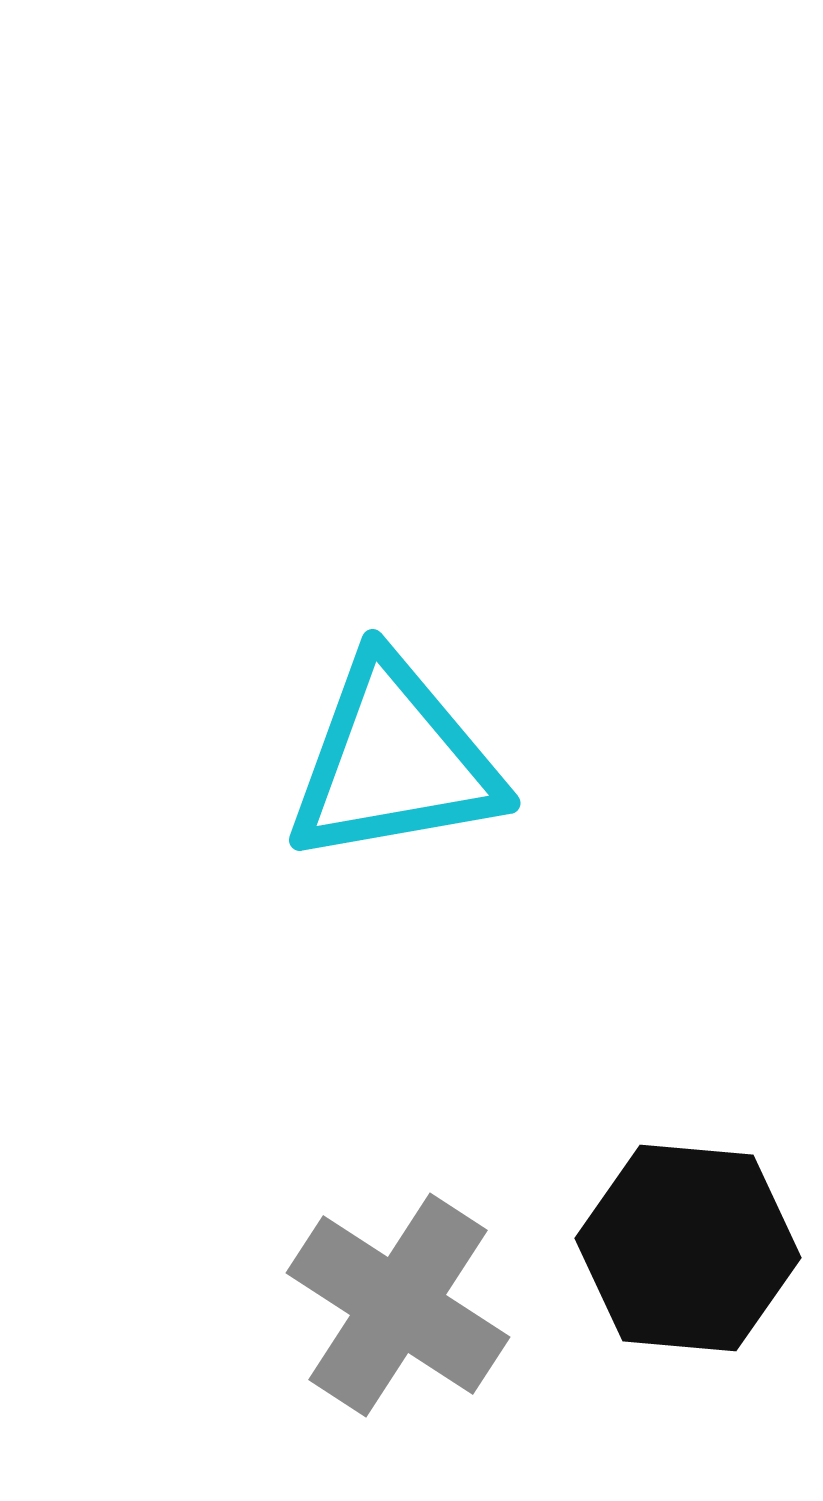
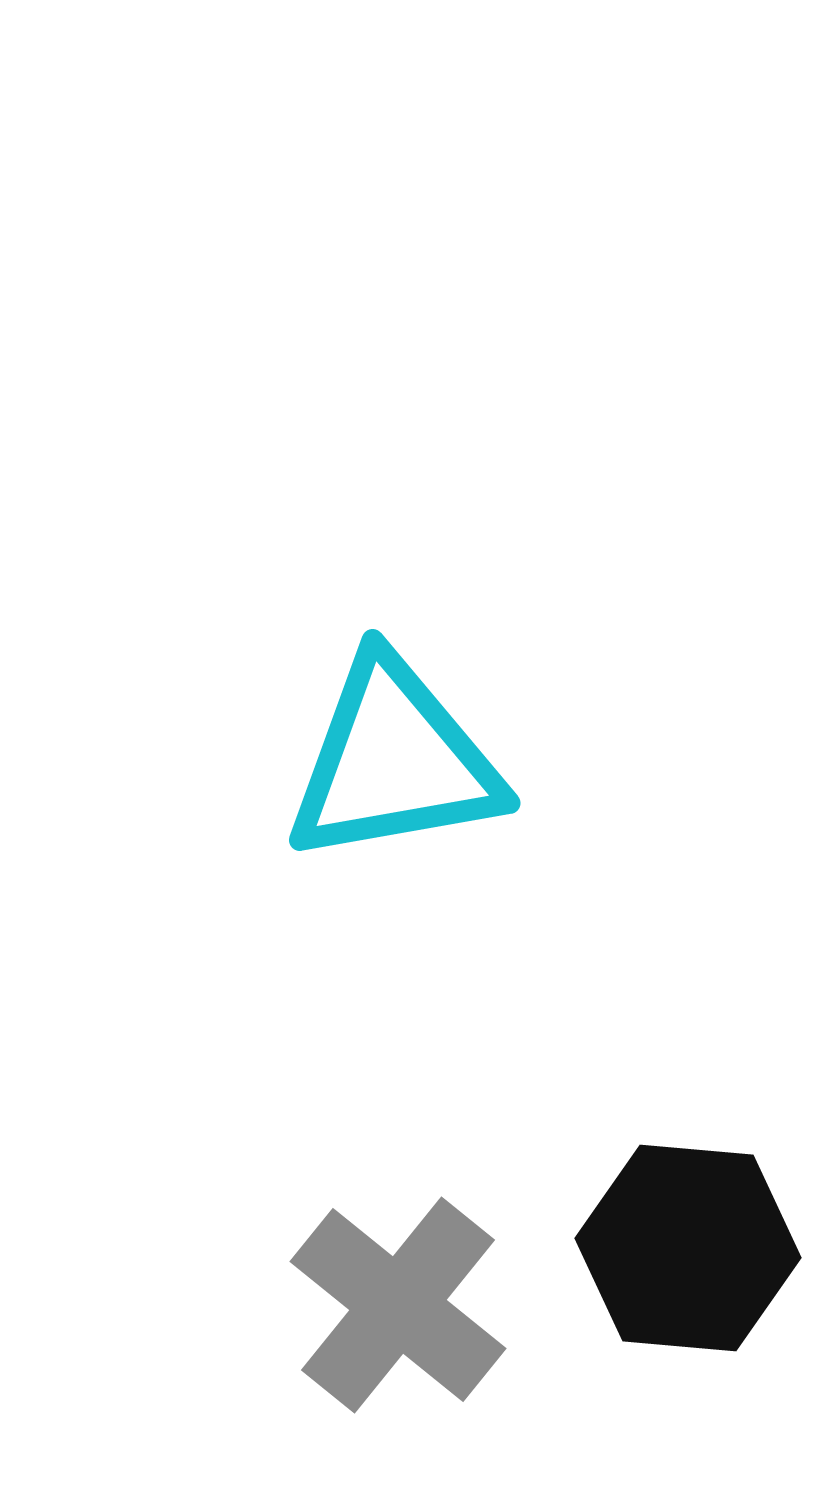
gray cross: rotated 6 degrees clockwise
